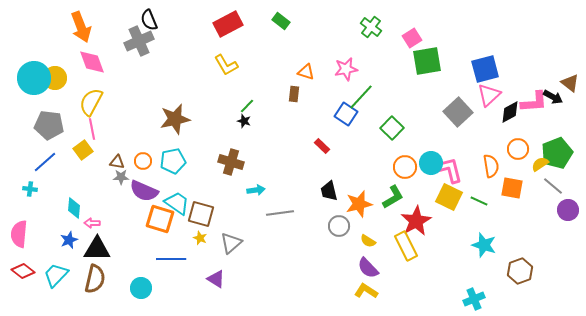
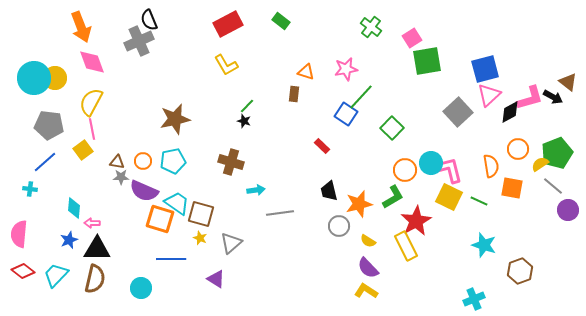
brown triangle at (570, 83): moved 2 px left, 1 px up
pink L-shape at (534, 102): moved 4 px left, 4 px up; rotated 12 degrees counterclockwise
orange circle at (405, 167): moved 3 px down
